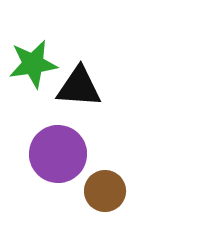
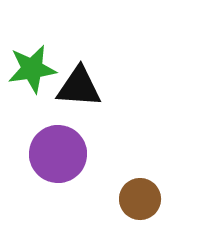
green star: moved 1 px left, 5 px down
brown circle: moved 35 px right, 8 px down
